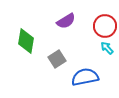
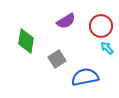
red circle: moved 4 px left
